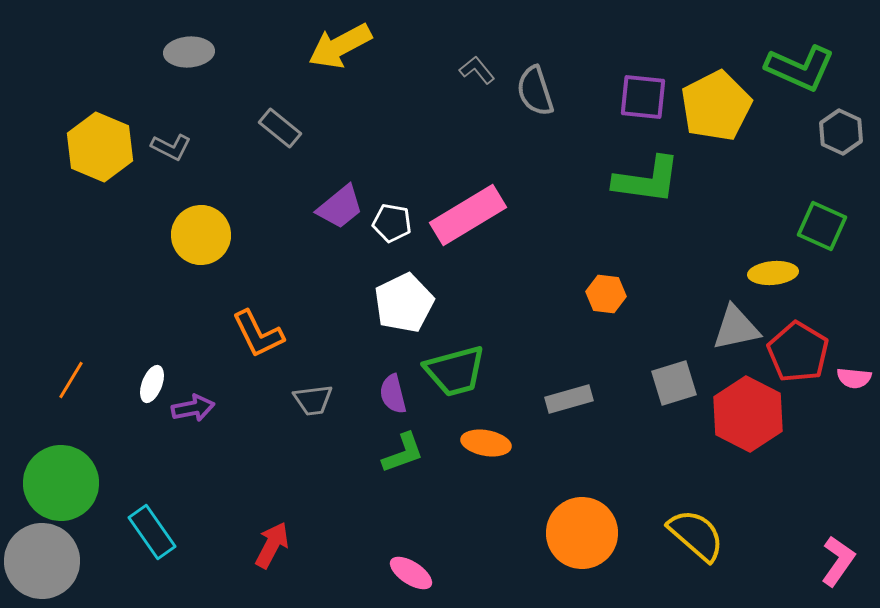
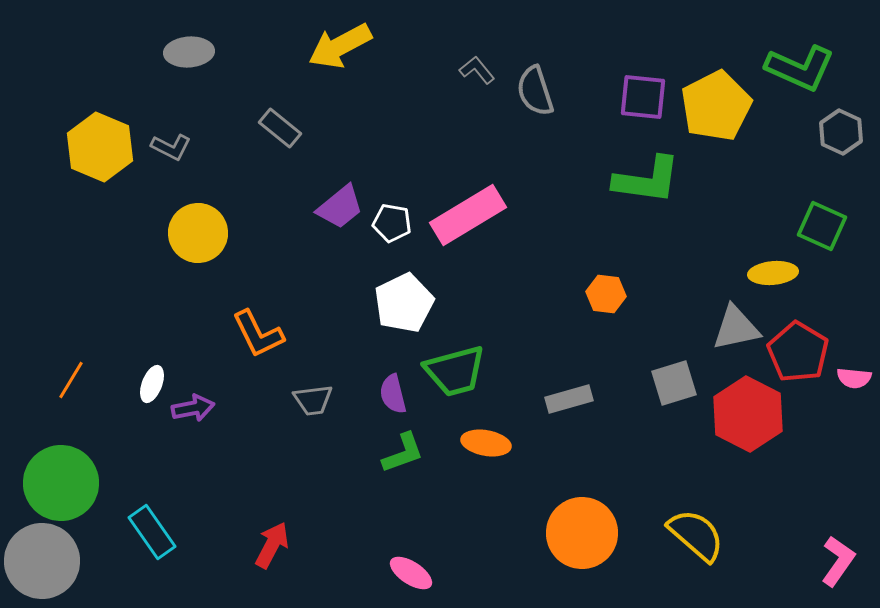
yellow circle at (201, 235): moved 3 px left, 2 px up
